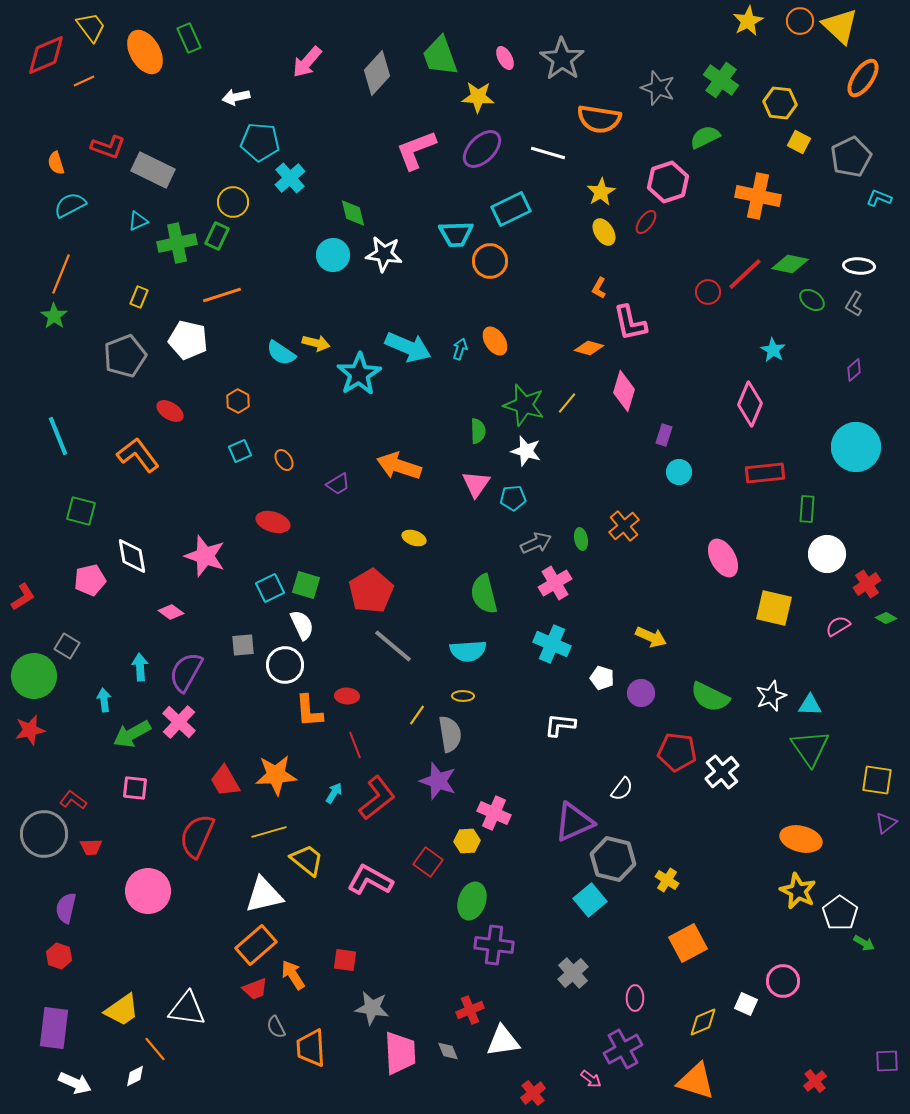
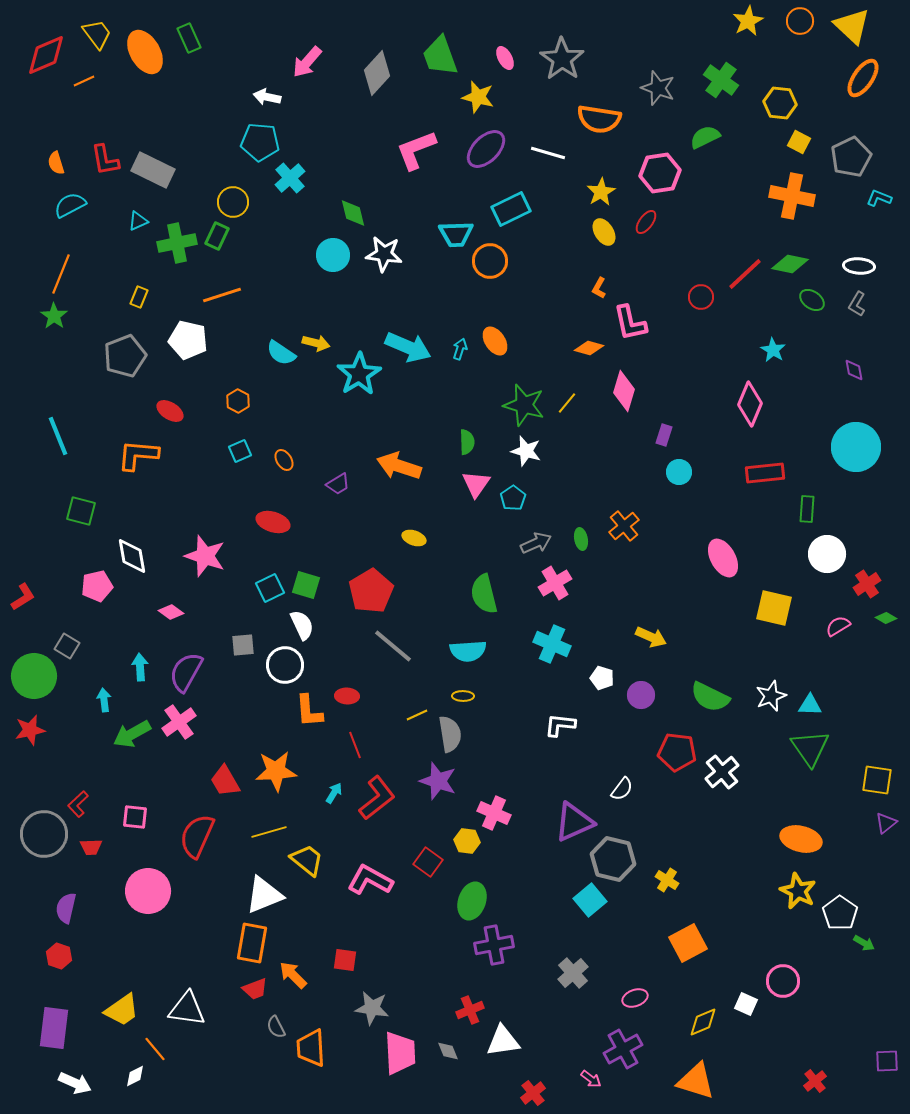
yellow triangle at (840, 26): moved 12 px right
yellow trapezoid at (91, 27): moved 6 px right, 7 px down
white arrow at (236, 97): moved 31 px right; rotated 24 degrees clockwise
yellow star at (478, 97): rotated 12 degrees clockwise
red L-shape at (108, 147): moved 3 px left, 13 px down; rotated 60 degrees clockwise
purple ellipse at (482, 149): moved 4 px right
pink hexagon at (668, 182): moved 8 px left, 9 px up; rotated 9 degrees clockwise
orange cross at (758, 196): moved 34 px right
red circle at (708, 292): moved 7 px left, 5 px down
gray L-shape at (854, 304): moved 3 px right
purple diamond at (854, 370): rotated 60 degrees counterclockwise
green semicircle at (478, 431): moved 11 px left, 11 px down
orange L-shape at (138, 455): rotated 48 degrees counterclockwise
cyan pentagon at (513, 498): rotated 30 degrees counterclockwise
pink pentagon at (90, 580): moved 7 px right, 6 px down
purple circle at (641, 693): moved 2 px down
yellow line at (417, 715): rotated 30 degrees clockwise
pink cross at (179, 722): rotated 12 degrees clockwise
orange star at (276, 775): moved 4 px up
pink square at (135, 788): moved 29 px down
red L-shape at (73, 800): moved 5 px right, 4 px down; rotated 80 degrees counterclockwise
yellow hexagon at (467, 841): rotated 10 degrees clockwise
white triangle at (264, 895): rotated 9 degrees counterclockwise
orange rectangle at (256, 945): moved 4 px left, 2 px up; rotated 39 degrees counterclockwise
purple cross at (494, 945): rotated 18 degrees counterclockwise
orange arrow at (293, 975): rotated 12 degrees counterclockwise
pink ellipse at (635, 998): rotated 70 degrees clockwise
